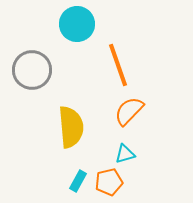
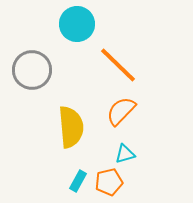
orange line: rotated 27 degrees counterclockwise
orange semicircle: moved 8 px left
